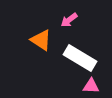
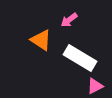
pink triangle: moved 4 px right; rotated 30 degrees counterclockwise
